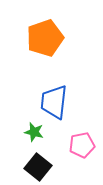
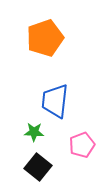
blue trapezoid: moved 1 px right, 1 px up
green star: rotated 12 degrees counterclockwise
pink pentagon: rotated 10 degrees counterclockwise
